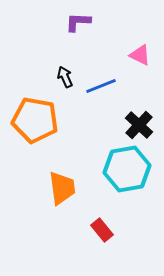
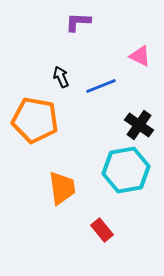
pink triangle: moved 1 px down
black arrow: moved 4 px left
black cross: rotated 8 degrees counterclockwise
cyan hexagon: moved 1 px left, 1 px down
